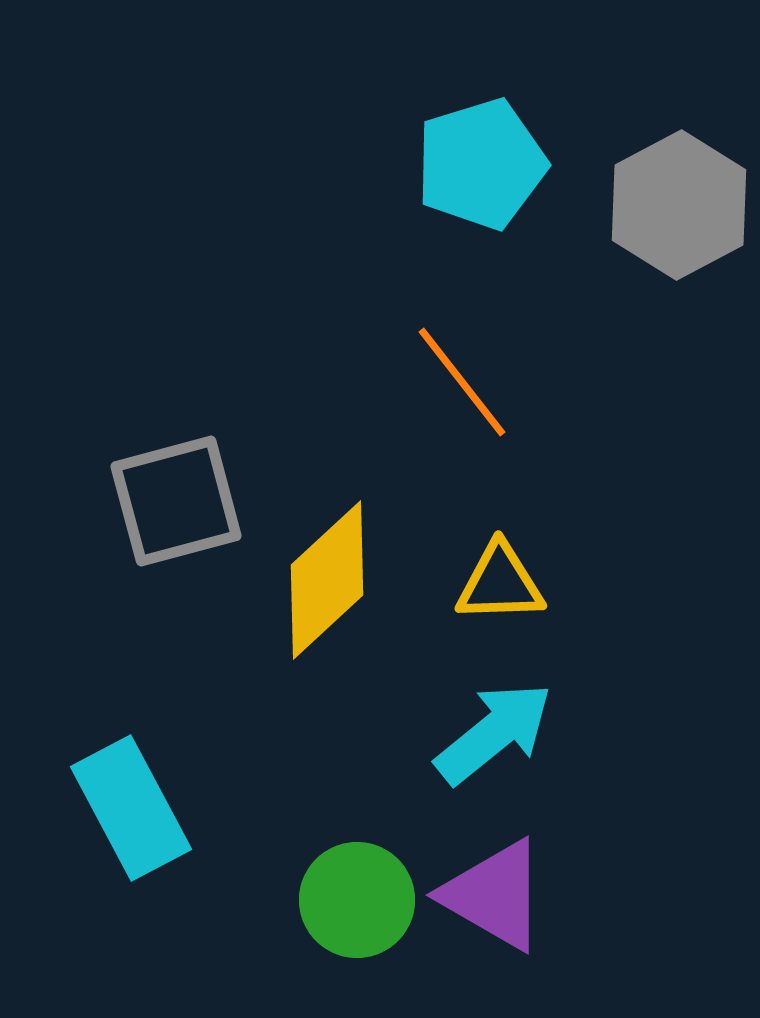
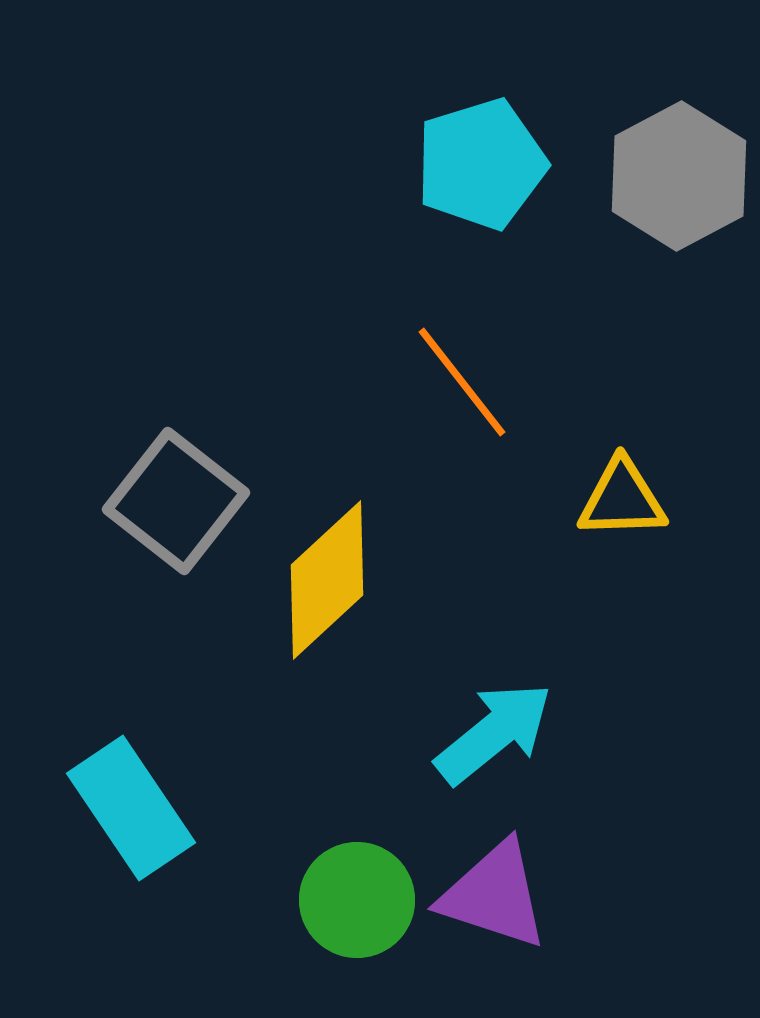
gray hexagon: moved 29 px up
gray square: rotated 37 degrees counterclockwise
yellow triangle: moved 122 px right, 84 px up
cyan rectangle: rotated 6 degrees counterclockwise
purple triangle: rotated 12 degrees counterclockwise
